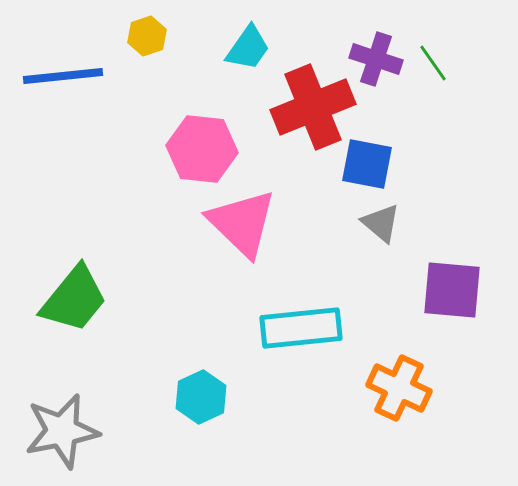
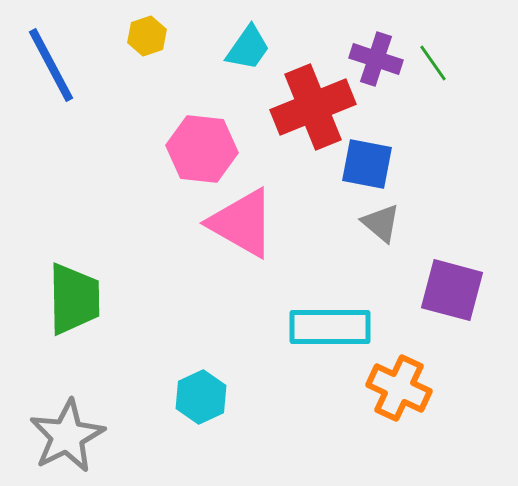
blue line: moved 12 px left, 11 px up; rotated 68 degrees clockwise
pink triangle: rotated 14 degrees counterclockwise
purple square: rotated 10 degrees clockwise
green trapezoid: rotated 40 degrees counterclockwise
cyan rectangle: moved 29 px right, 1 px up; rotated 6 degrees clockwise
gray star: moved 5 px right, 5 px down; rotated 16 degrees counterclockwise
